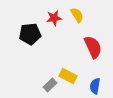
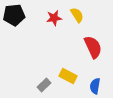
black pentagon: moved 16 px left, 19 px up
gray rectangle: moved 6 px left
